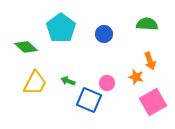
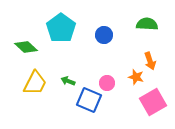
blue circle: moved 1 px down
